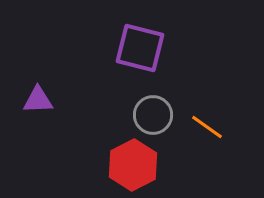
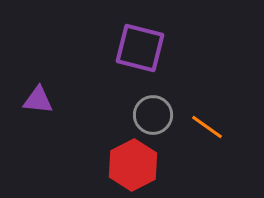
purple triangle: rotated 8 degrees clockwise
